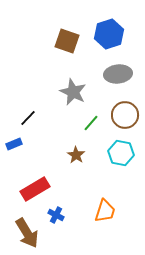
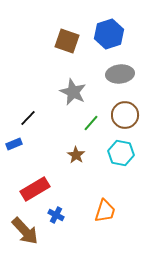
gray ellipse: moved 2 px right
brown arrow: moved 2 px left, 2 px up; rotated 12 degrees counterclockwise
